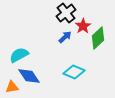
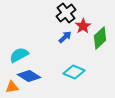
green diamond: moved 2 px right
blue diamond: rotated 25 degrees counterclockwise
